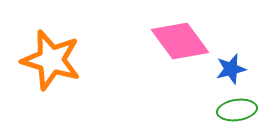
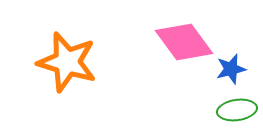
pink diamond: moved 4 px right, 1 px down
orange star: moved 16 px right, 2 px down
